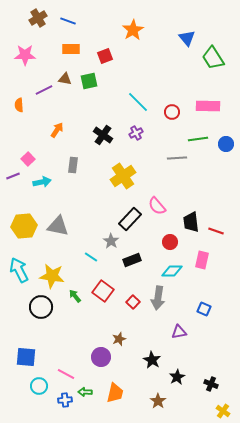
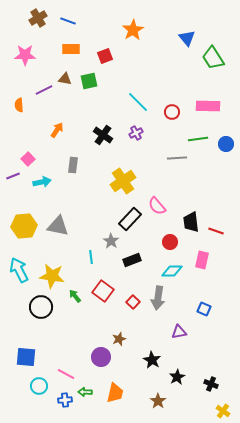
yellow cross at (123, 176): moved 5 px down
cyan line at (91, 257): rotated 48 degrees clockwise
